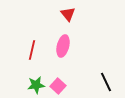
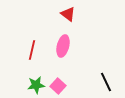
red triangle: rotated 14 degrees counterclockwise
